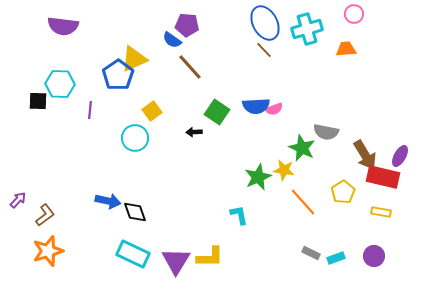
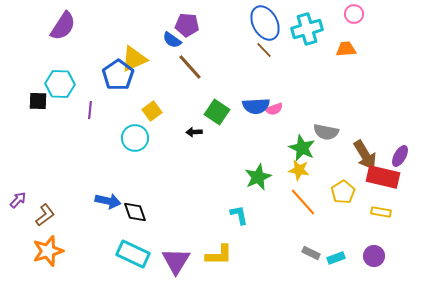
purple semicircle at (63, 26): rotated 64 degrees counterclockwise
yellow star at (284, 170): moved 15 px right
yellow L-shape at (210, 257): moved 9 px right, 2 px up
